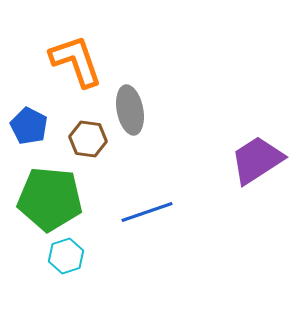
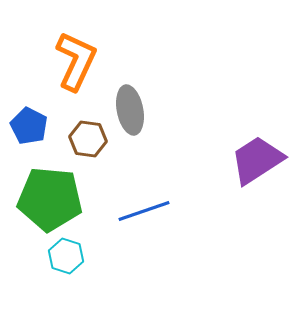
orange L-shape: rotated 44 degrees clockwise
blue line: moved 3 px left, 1 px up
cyan hexagon: rotated 24 degrees counterclockwise
